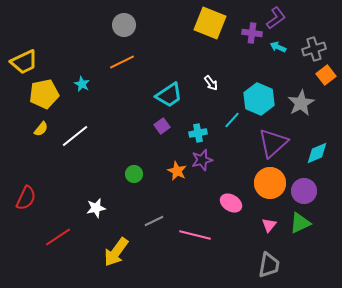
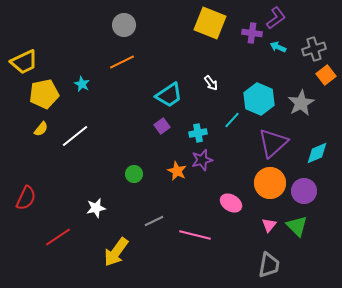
green triangle: moved 3 px left, 3 px down; rotated 50 degrees counterclockwise
